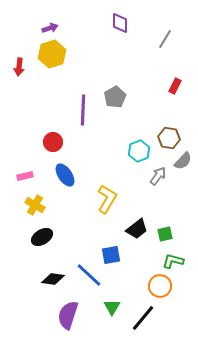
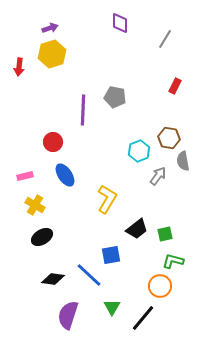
gray pentagon: rotated 30 degrees counterclockwise
gray semicircle: rotated 126 degrees clockwise
